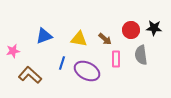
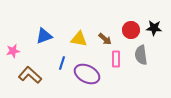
purple ellipse: moved 3 px down
